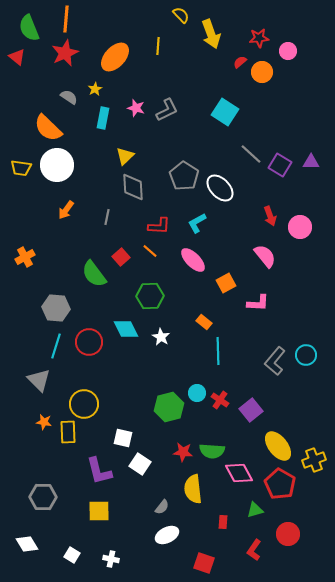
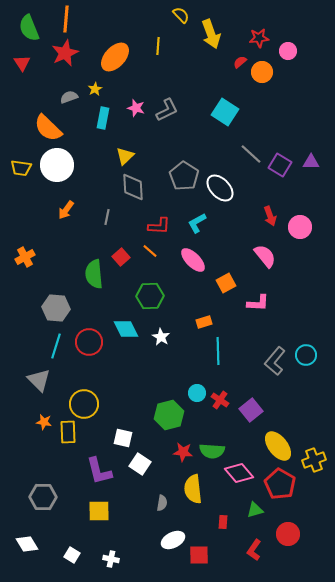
red triangle at (17, 57): moved 5 px right, 6 px down; rotated 18 degrees clockwise
gray semicircle at (69, 97): rotated 54 degrees counterclockwise
green semicircle at (94, 274): rotated 32 degrees clockwise
orange rectangle at (204, 322): rotated 56 degrees counterclockwise
green hexagon at (169, 407): moved 8 px down
pink diamond at (239, 473): rotated 12 degrees counterclockwise
gray semicircle at (162, 507): moved 4 px up; rotated 28 degrees counterclockwise
white ellipse at (167, 535): moved 6 px right, 5 px down
red square at (204, 563): moved 5 px left, 8 px up; rotated 20 degrees counterclockwise
